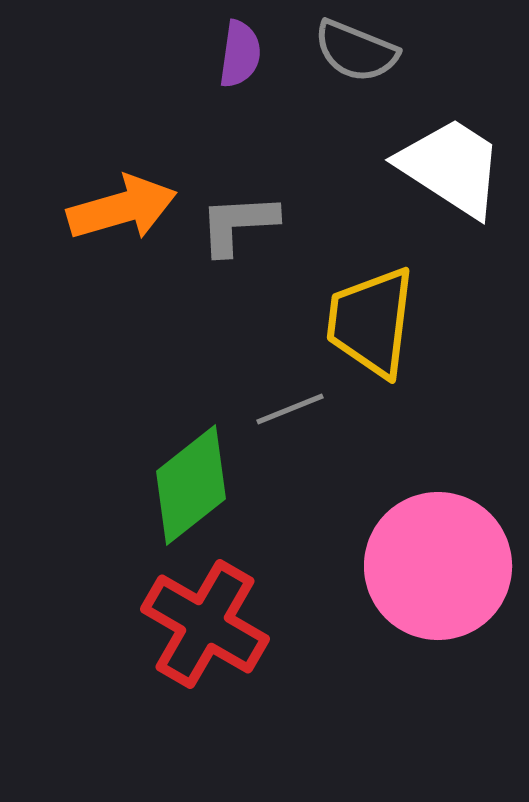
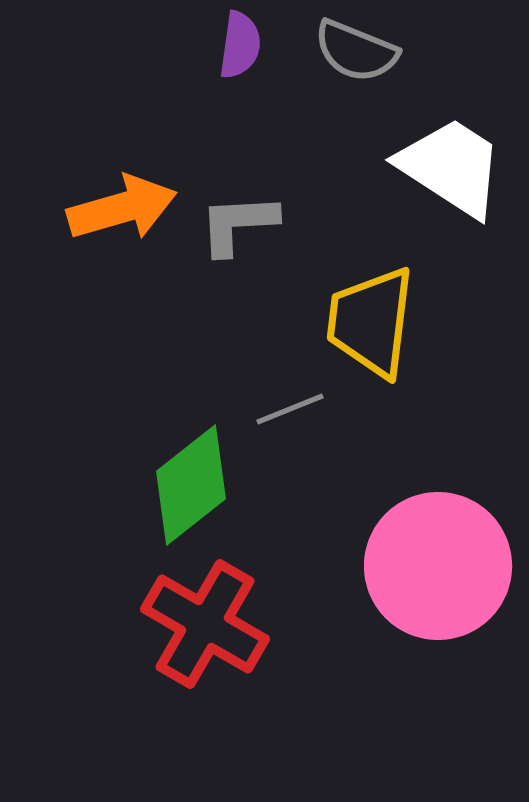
purple semicircle: moved 9 px up
